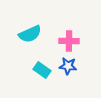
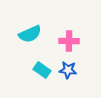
blue star: moved 4 px down
